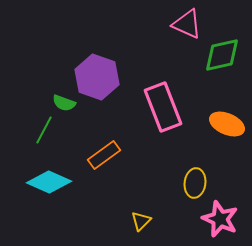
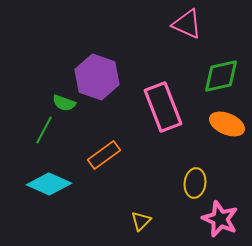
green diamond: moved 1 px left, 21 px down
cyan diamond: moved 2 px down
